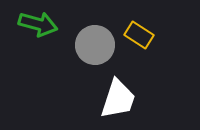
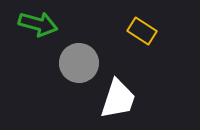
yellow rectangle: moved 3 px right, 4 px up
gray circle: moved 16 px left, 18 px down
